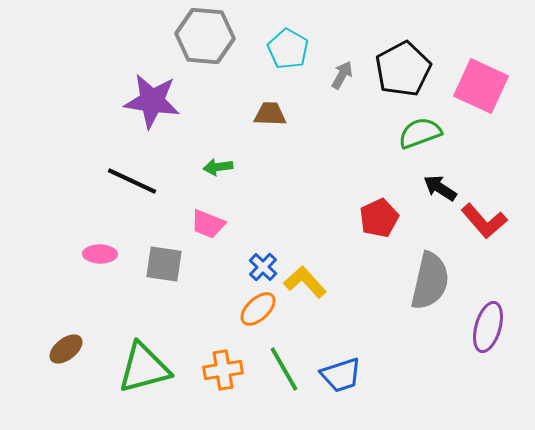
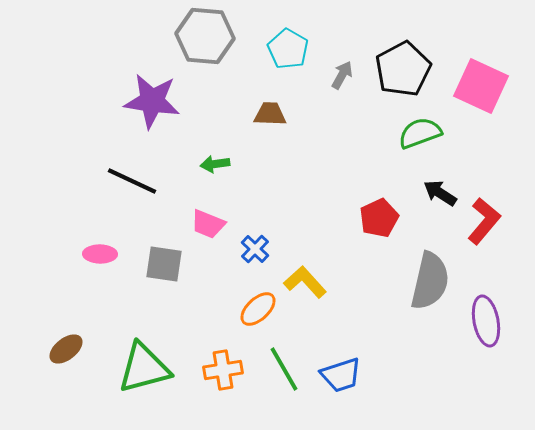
green arrow: moved 3 px left, 3 px up
black arrow: moved 5 px down
red L-shape: rotated 99 degrees counterclockwise
blue cross: moved 8 px left, 18 px up
purple ellipse: moved 2 px left, 6 px up; rotated 27 degrees counterclockwise
